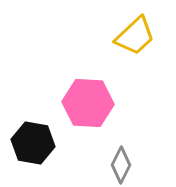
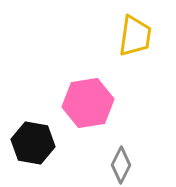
yellow trapezoid: rotated 39 degrees counterclockwise
pink hexagon: rotated 12 degrees counterclockwise
